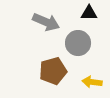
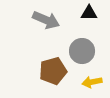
gray arrow: moved 2 px up
gray circle: moved 4 px right, 8 px down
yellow arrow: rotated 18 degrees counterclockwise
